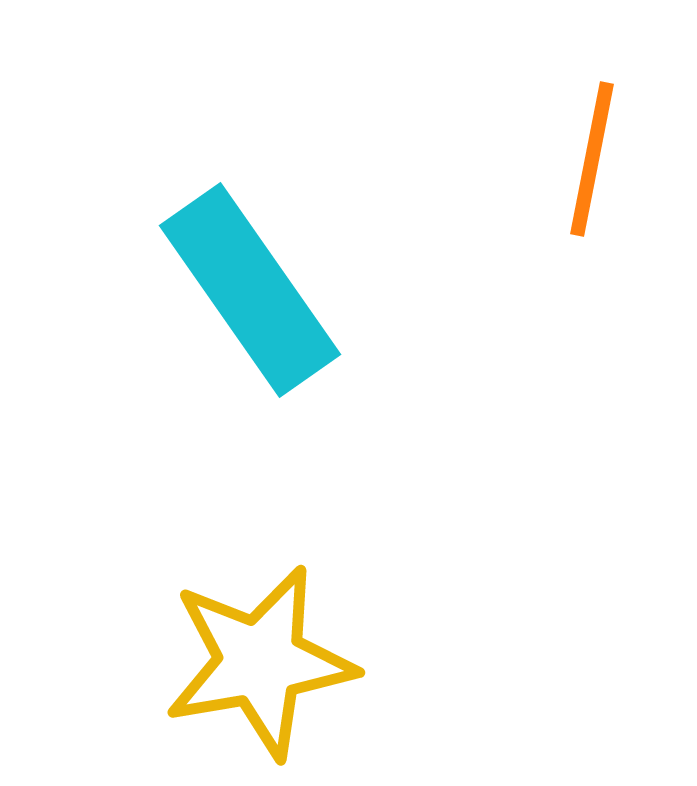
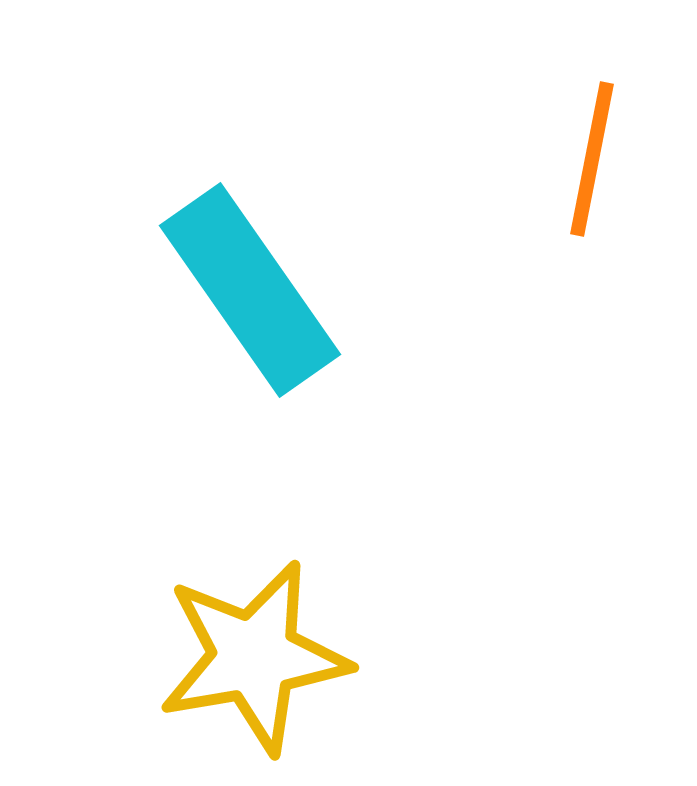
yellow star: moved 6 px left, 5 px up
